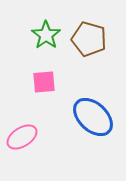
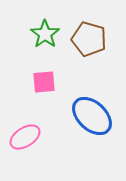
green star: moved 1 px left, 1 px up
blue ellipse: moved 1 px left, 1 px up
pink ellipse: moved 3 px right
